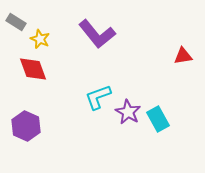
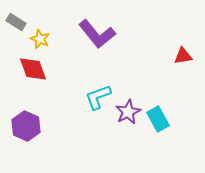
purple star: rotated 15 degrees clockwise
